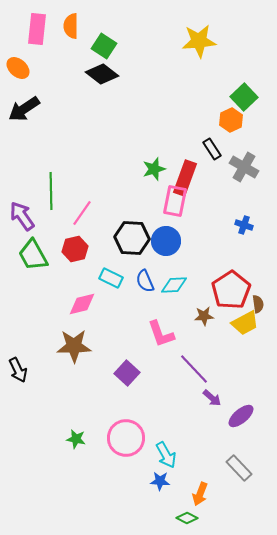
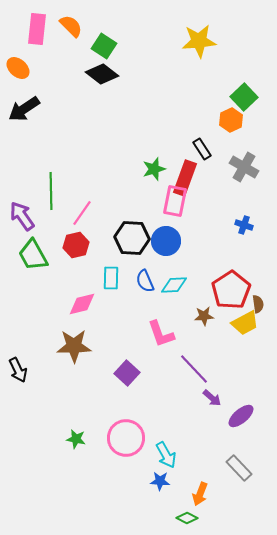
orange semicircle at (71, 26): rotated 135 degrees clockwise
black rectangle at (212, 149): moved 10 px left
red hexagon at (75, 249): moved 1 px right, 4 px up
cyan rectangle at (111, 278): rotated 65 degrees clockwise
